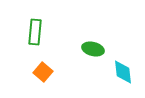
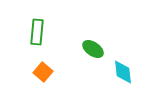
green rectangle: moved 2 px right
green ellipse: rotated 20 degrees clockwise
